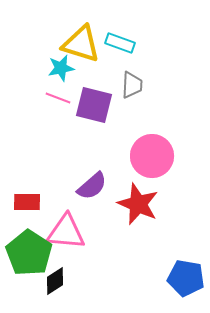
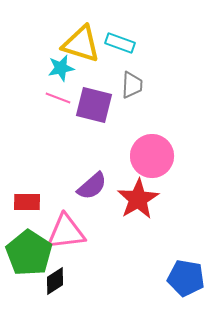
red star: moved 5 px up; rotated 18 degrees clockwise
pink triangle: rotated 12 degrees counterclockwise
